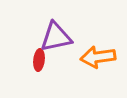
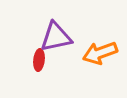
orange arrow: moved 2 px right, 4 px up; rotated 12 degrees counterclockwise
